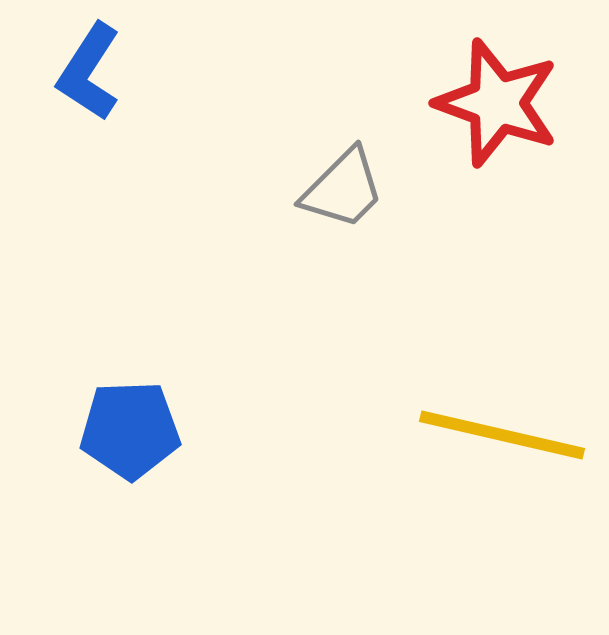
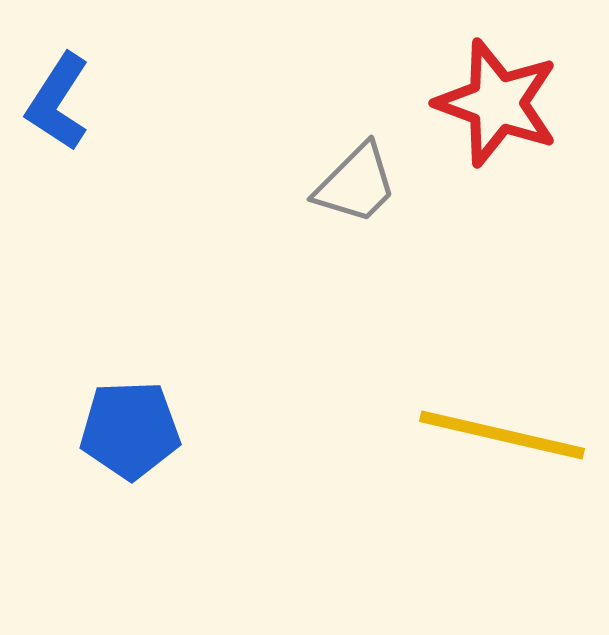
blue L-shape: moved 31 px left, 30 px down
gray trapezoid: moved 13 px right, 5 px up
